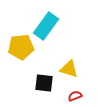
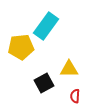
yellow triangle: rotated 18 degrees counterclockwise
black square: rotated 36 degrees counterclockwise
red semicircle: rotated 64 degrees counterclockwise
